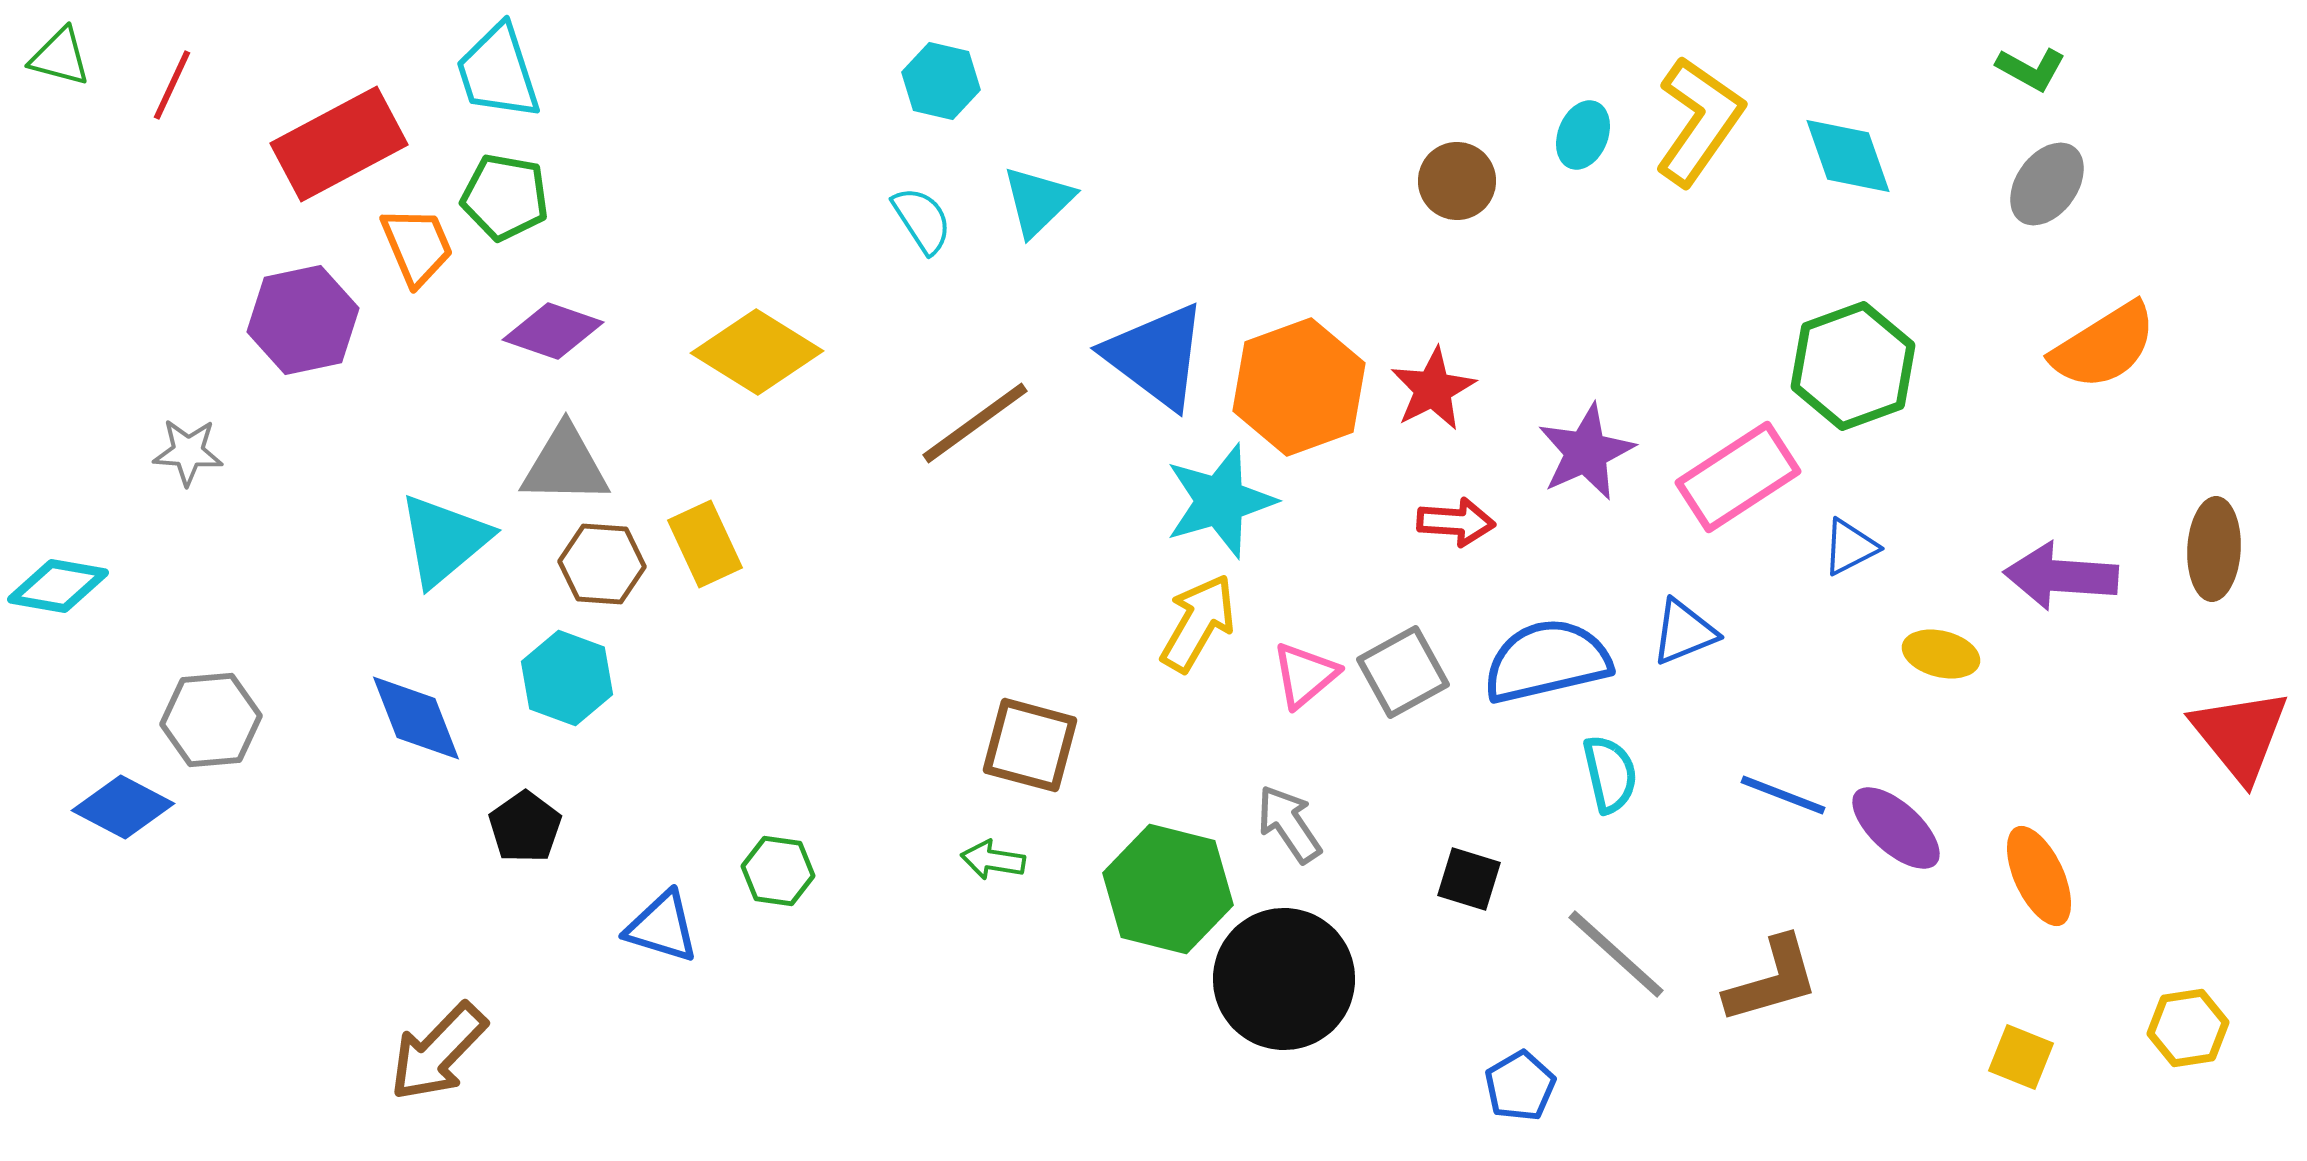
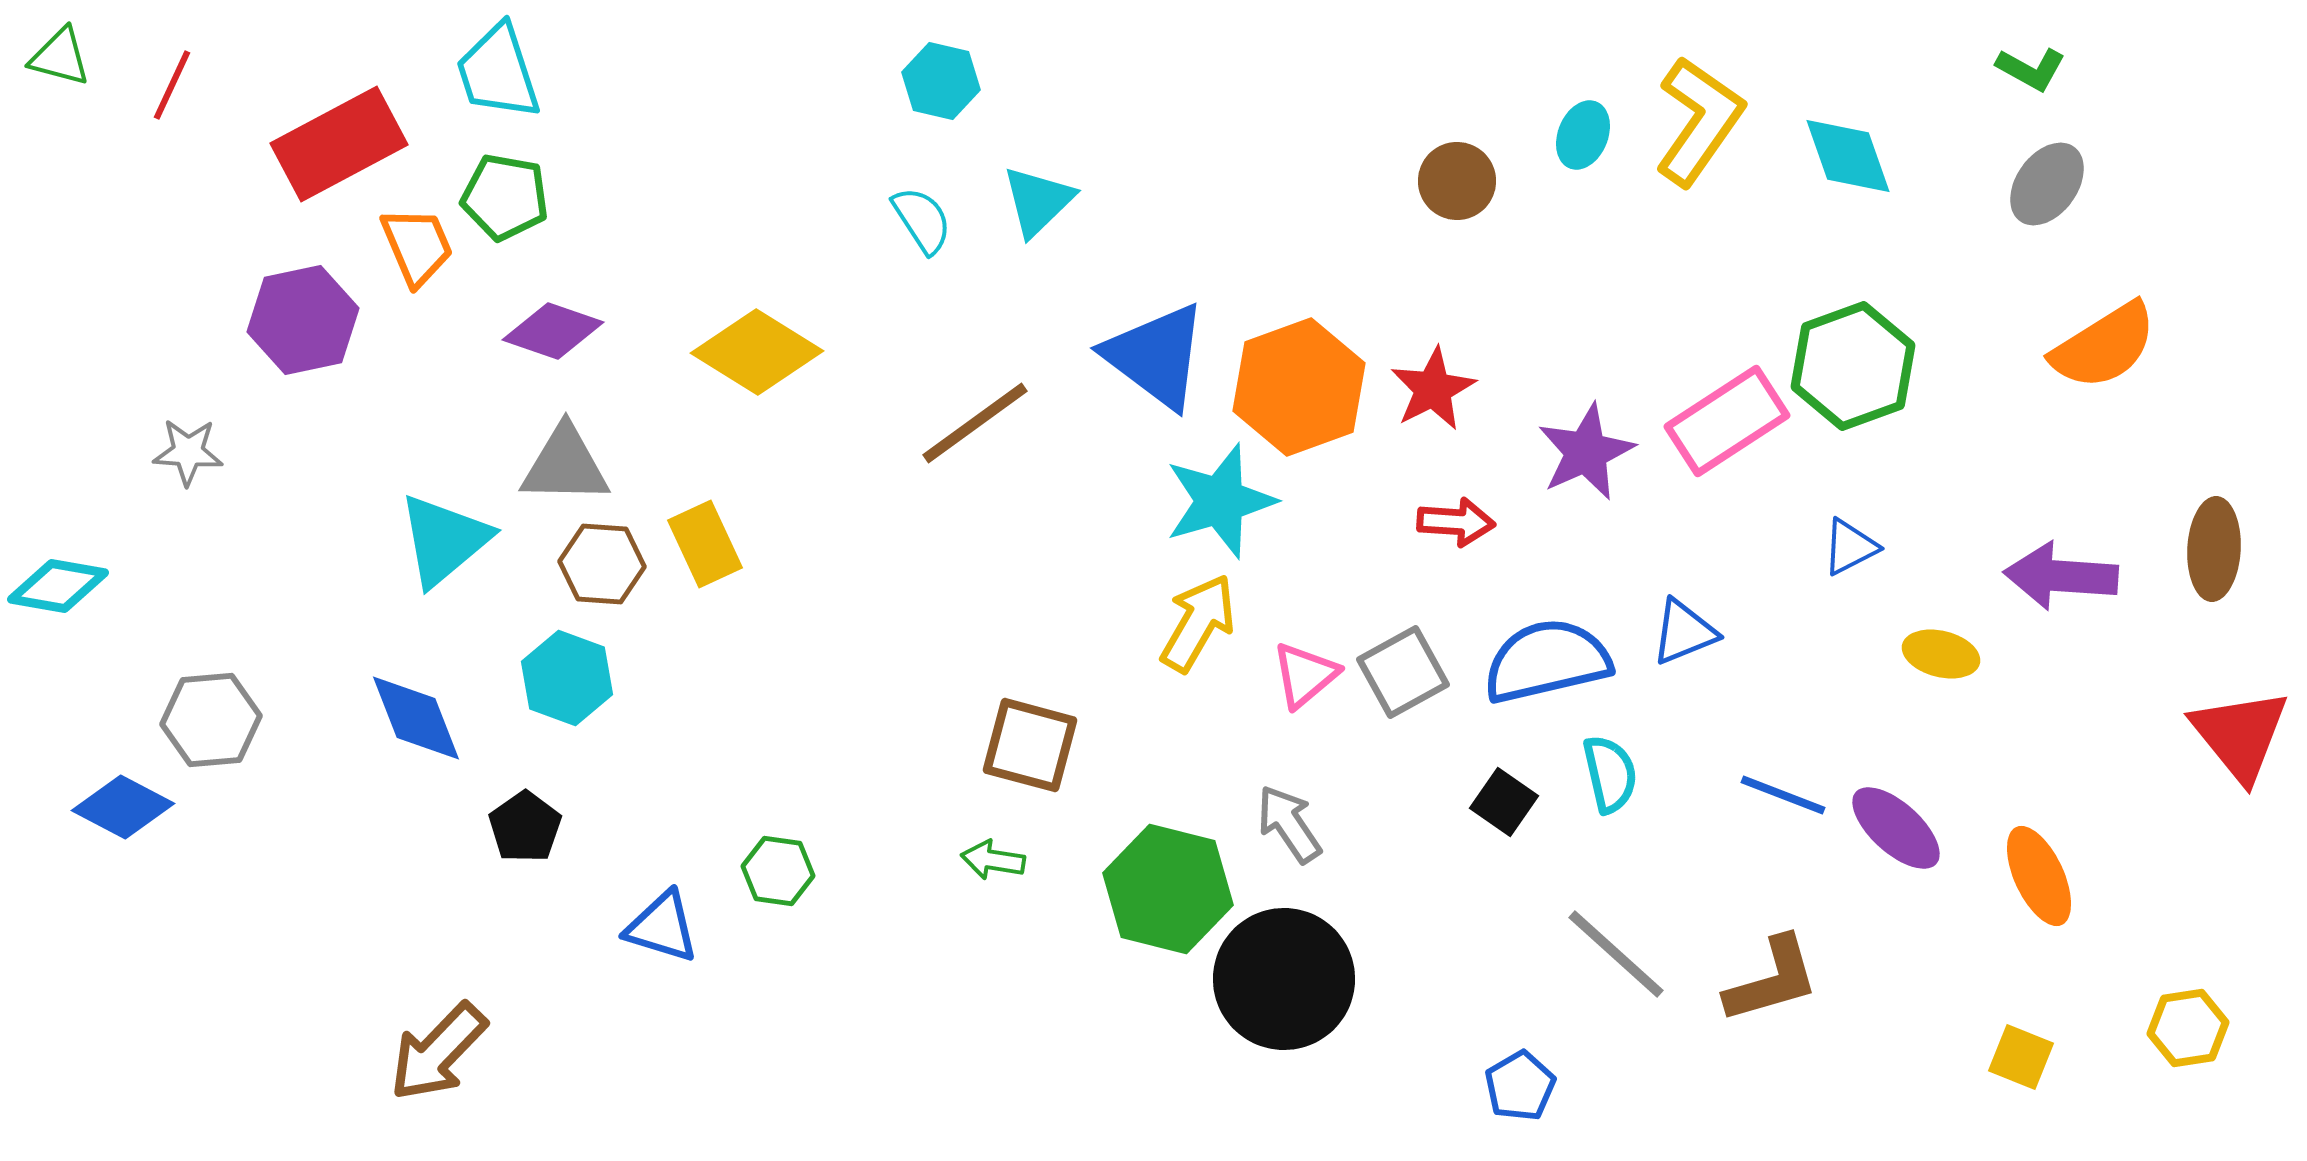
pink rectangle at (1738, 477): moved 11 px left, 56 px up
black square at (1469, 879): moved 35 px right, 77 px up; rotated 18 degrees clockwise
